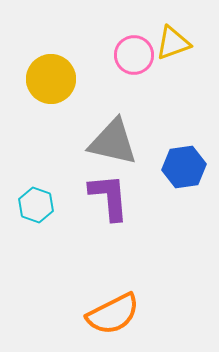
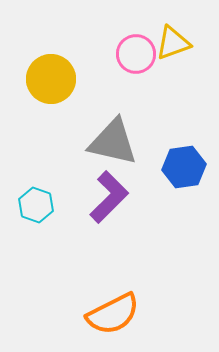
pink circle: moved 2 px right, 1 px up
purple L-shape: rotated 50 degrees clockwise
